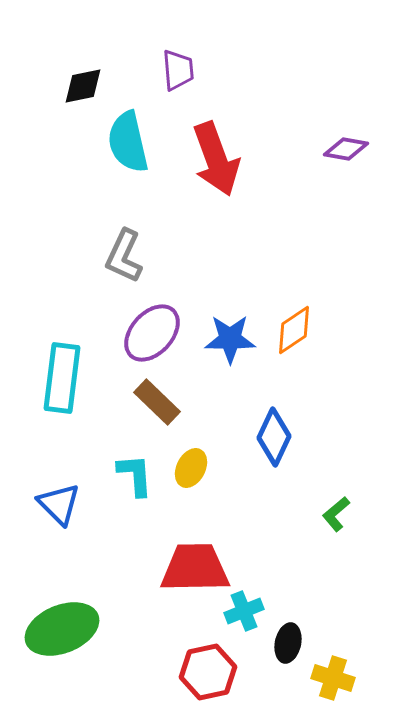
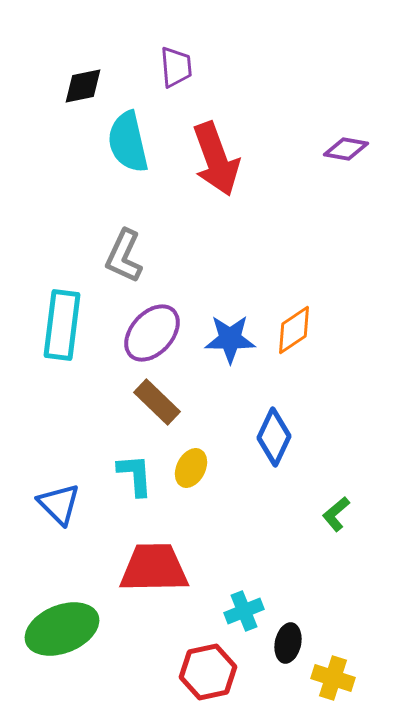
purple trapezoid: moved 2 px left, 3 px up
cyan rectangle: moved 53 px up
red trapezoid: moved 41 px left
